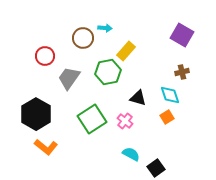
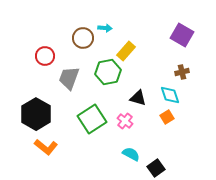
gray trapezoid: rotated 15 degrees counterclockwise
